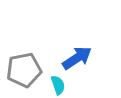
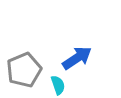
gray pentagon: rotated 12 degrees counterclockwise
